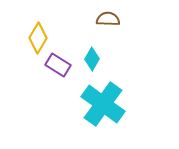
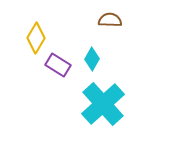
brown semicircle: moved 2 px right, 1 px down
yellow diamond: moved 2 px left
cyan cross: rotated 12 degrees clockwise
